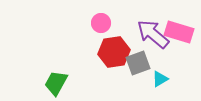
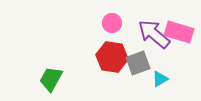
pink circle: moved 11 px right
purple arrow: moved 1 px right
red hexagon: moved 2 px left, 5 px down; rotated 16 degrees clockwise
green trapezoid: moved 5 px left, 4 px up
